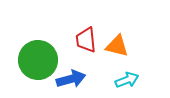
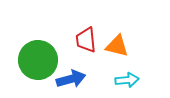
cyan arrow: rotated 15 degrees clockwise
